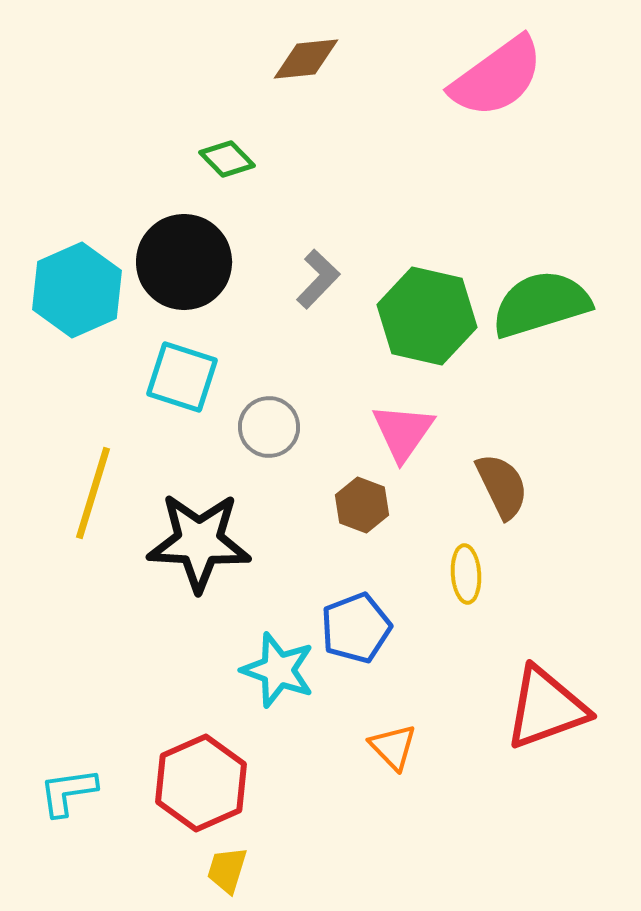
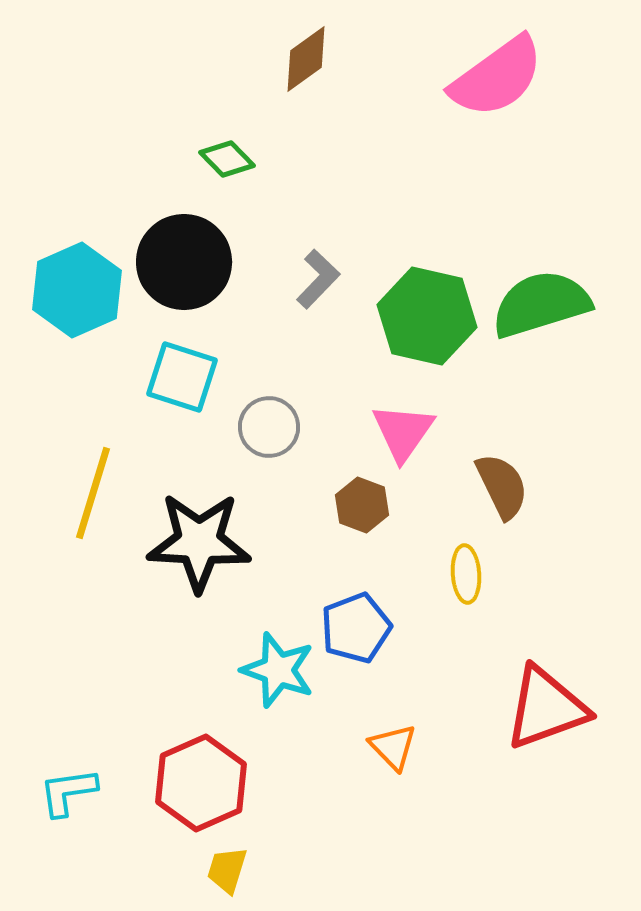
brown diamond: rotated 30 degrees counterclockwise
